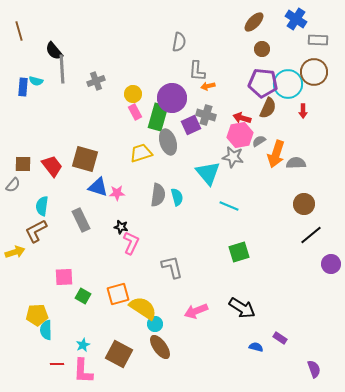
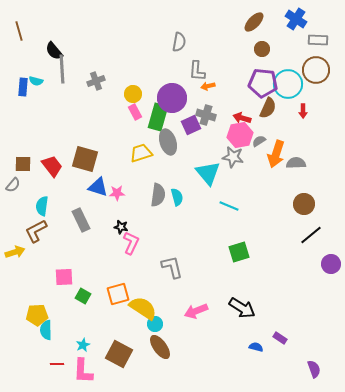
brown circle at (314, 72): moved 2 px right, 2 px up
